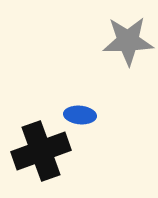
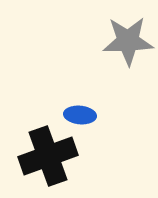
black cross: moved 7 px right, 5 px down
